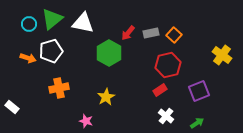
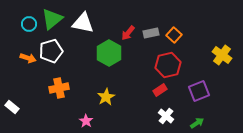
pink star: rotated 16 degrees clockwise
